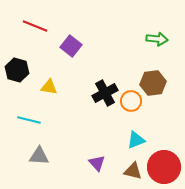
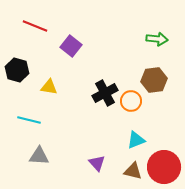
brown hexagon: moved 1 px right, 3 px up
